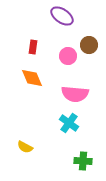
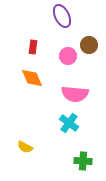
purple ellipse: rotated 30 degrees clockwise
